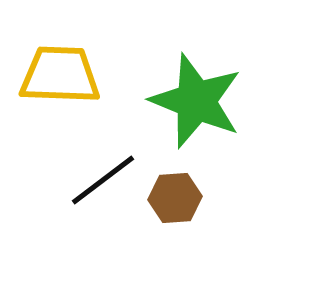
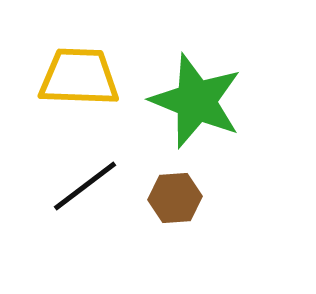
yellow trapezoid: moved 19 px right, 2 px down
black line: moved 18 px left, 6 px down
